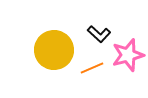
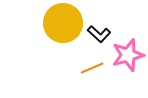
yellow circle: moved 9 px right, 27 px up
